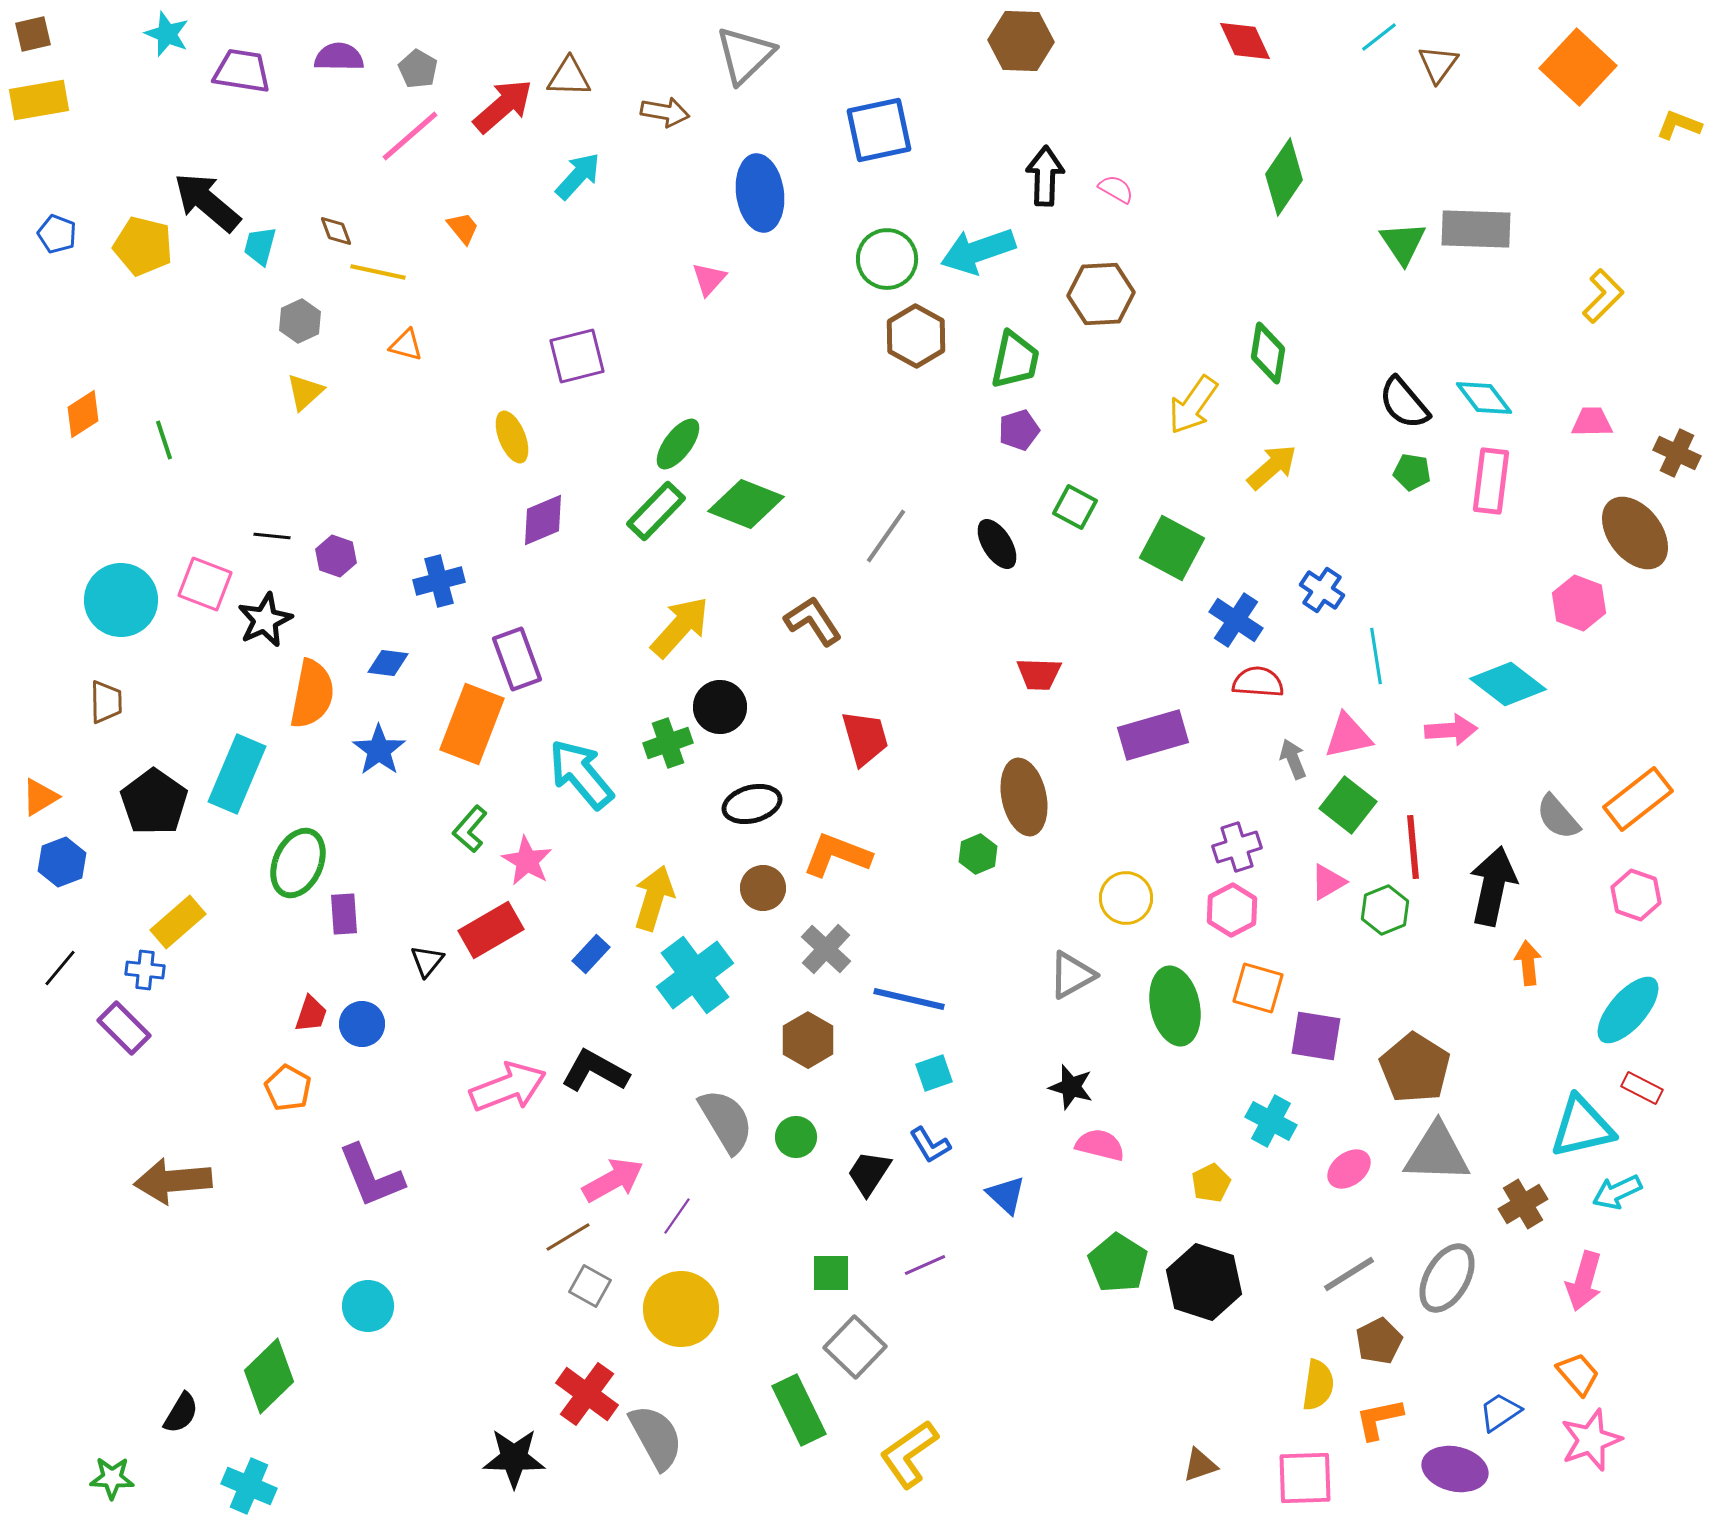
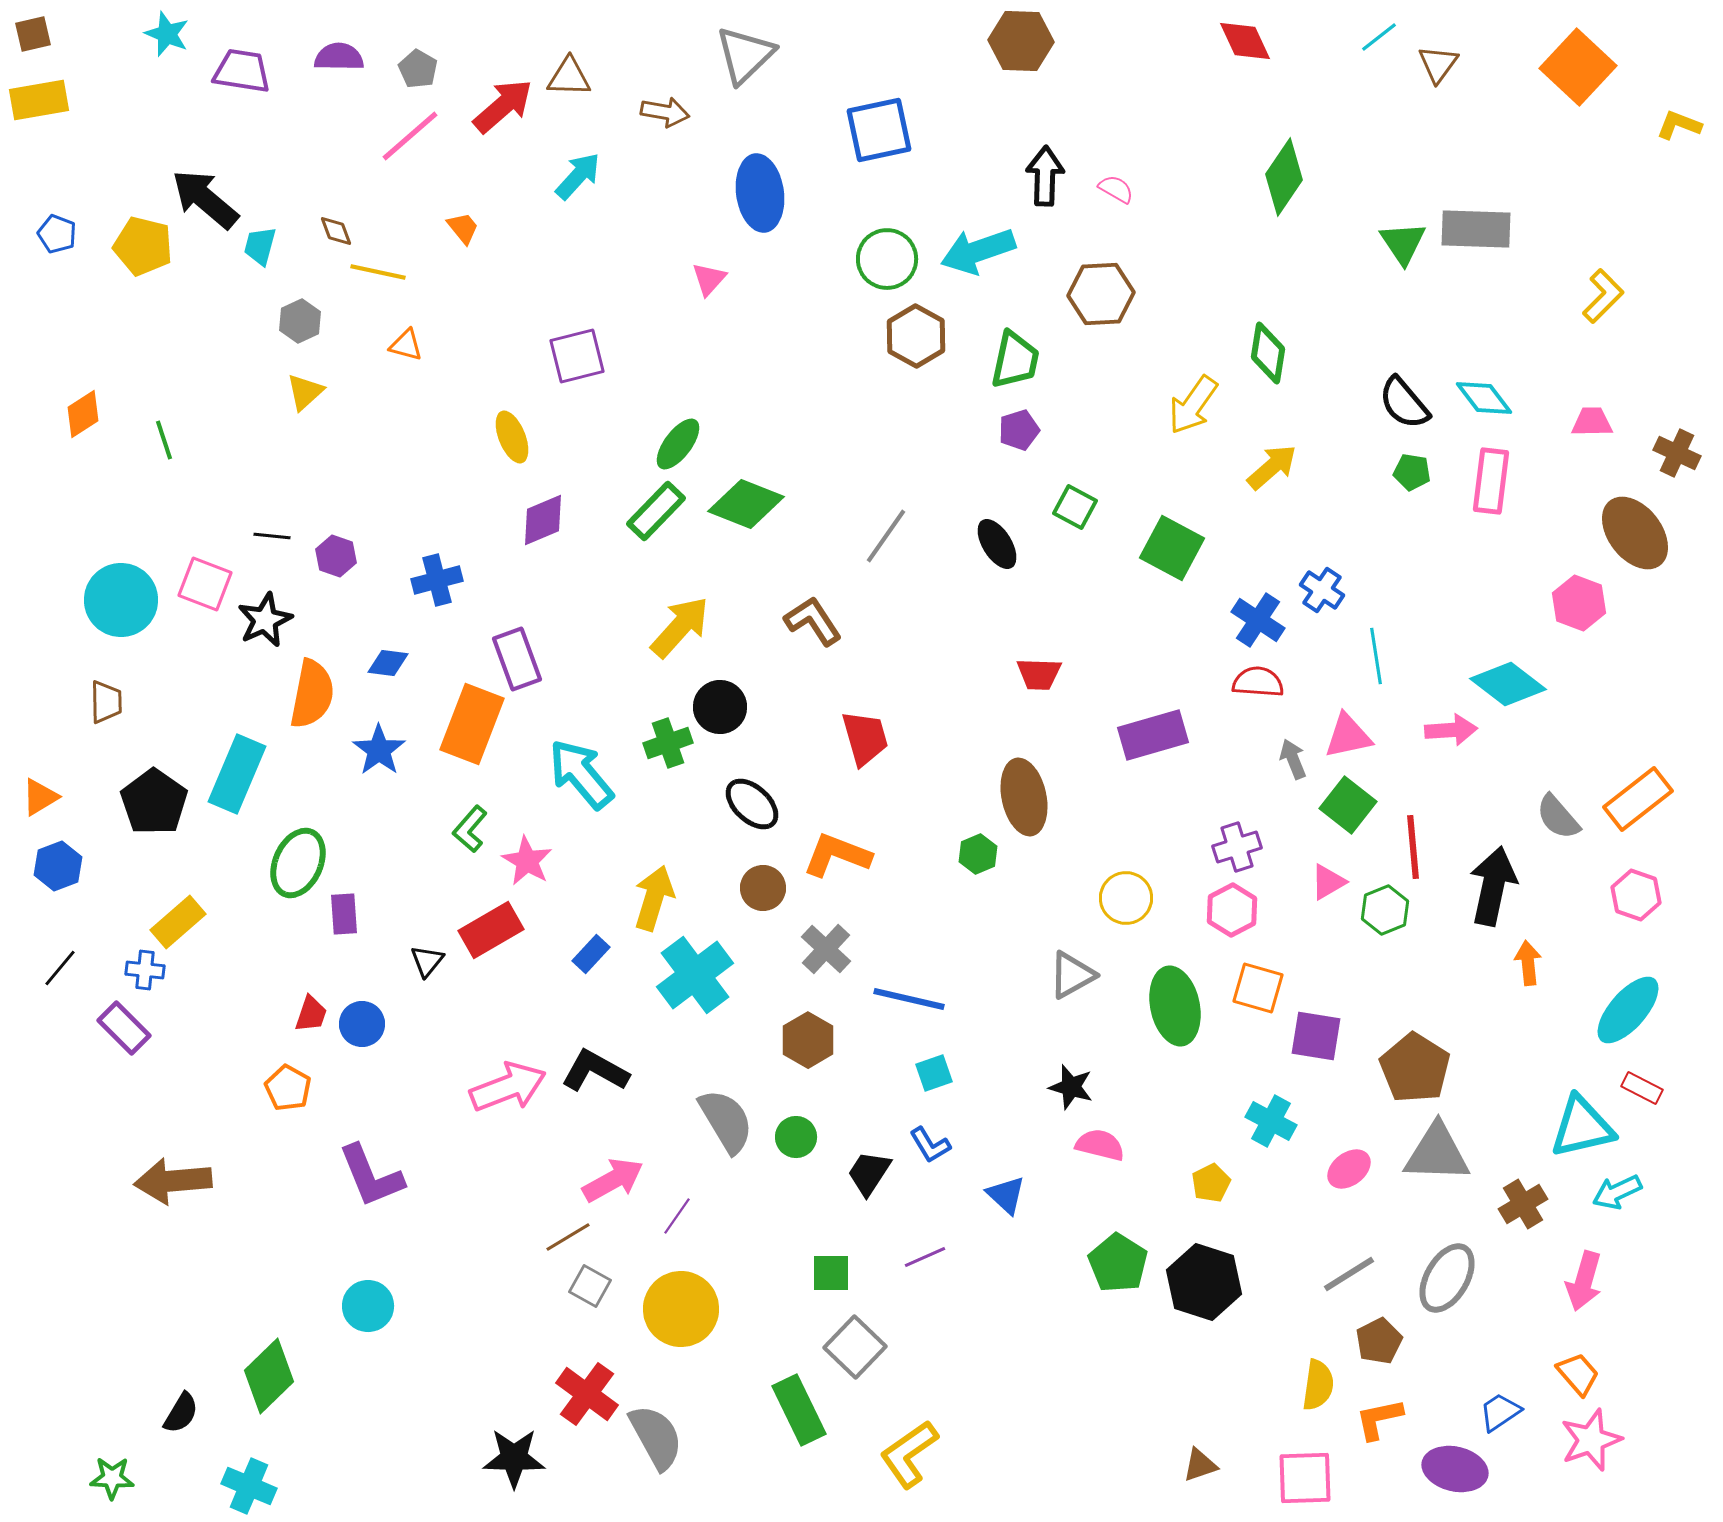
black arrow at (207, 202): moved 2 px left, 3 px up
blue cross at (439, 581): moved 2 px left, 1 px up
blue cross at (1236, 620): moved 22 px right
black ellipse at (752, 804): rotated 58 degrees clockwise
blue hexagon at (62, 862): moved 4 px left, 4 px down
purple line at (925, 1265): moved 8 px up
